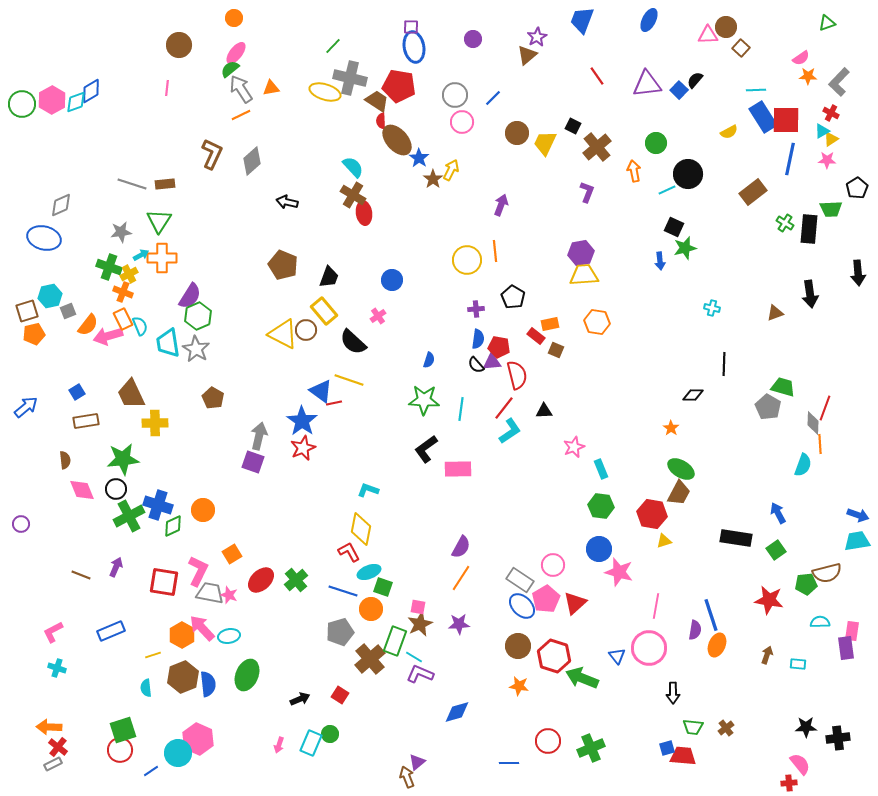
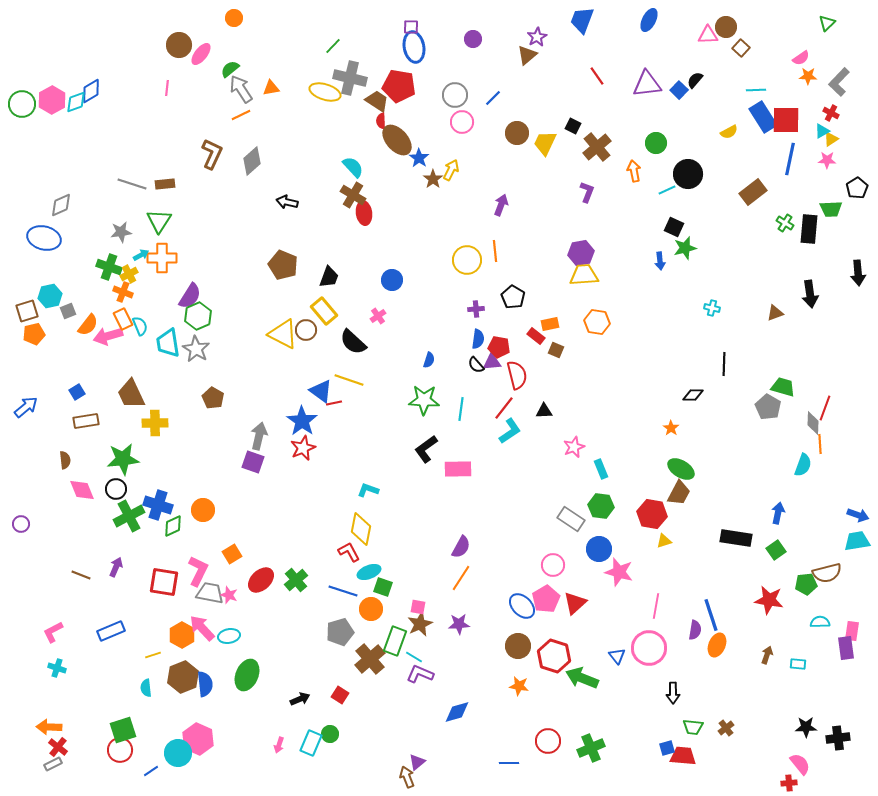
green triangle at (827, 23): rotated 24 degrees counterclockwise
pink ellipse at (236, 53): moved 35 px left, 1 px down
blue arrow at (778, 513): rotated 40 degrees clockwise
gray rectangle at (520, 580): moved 51 px right, 61 px up
blue semicircle at (208, 684): moved 3 px left
